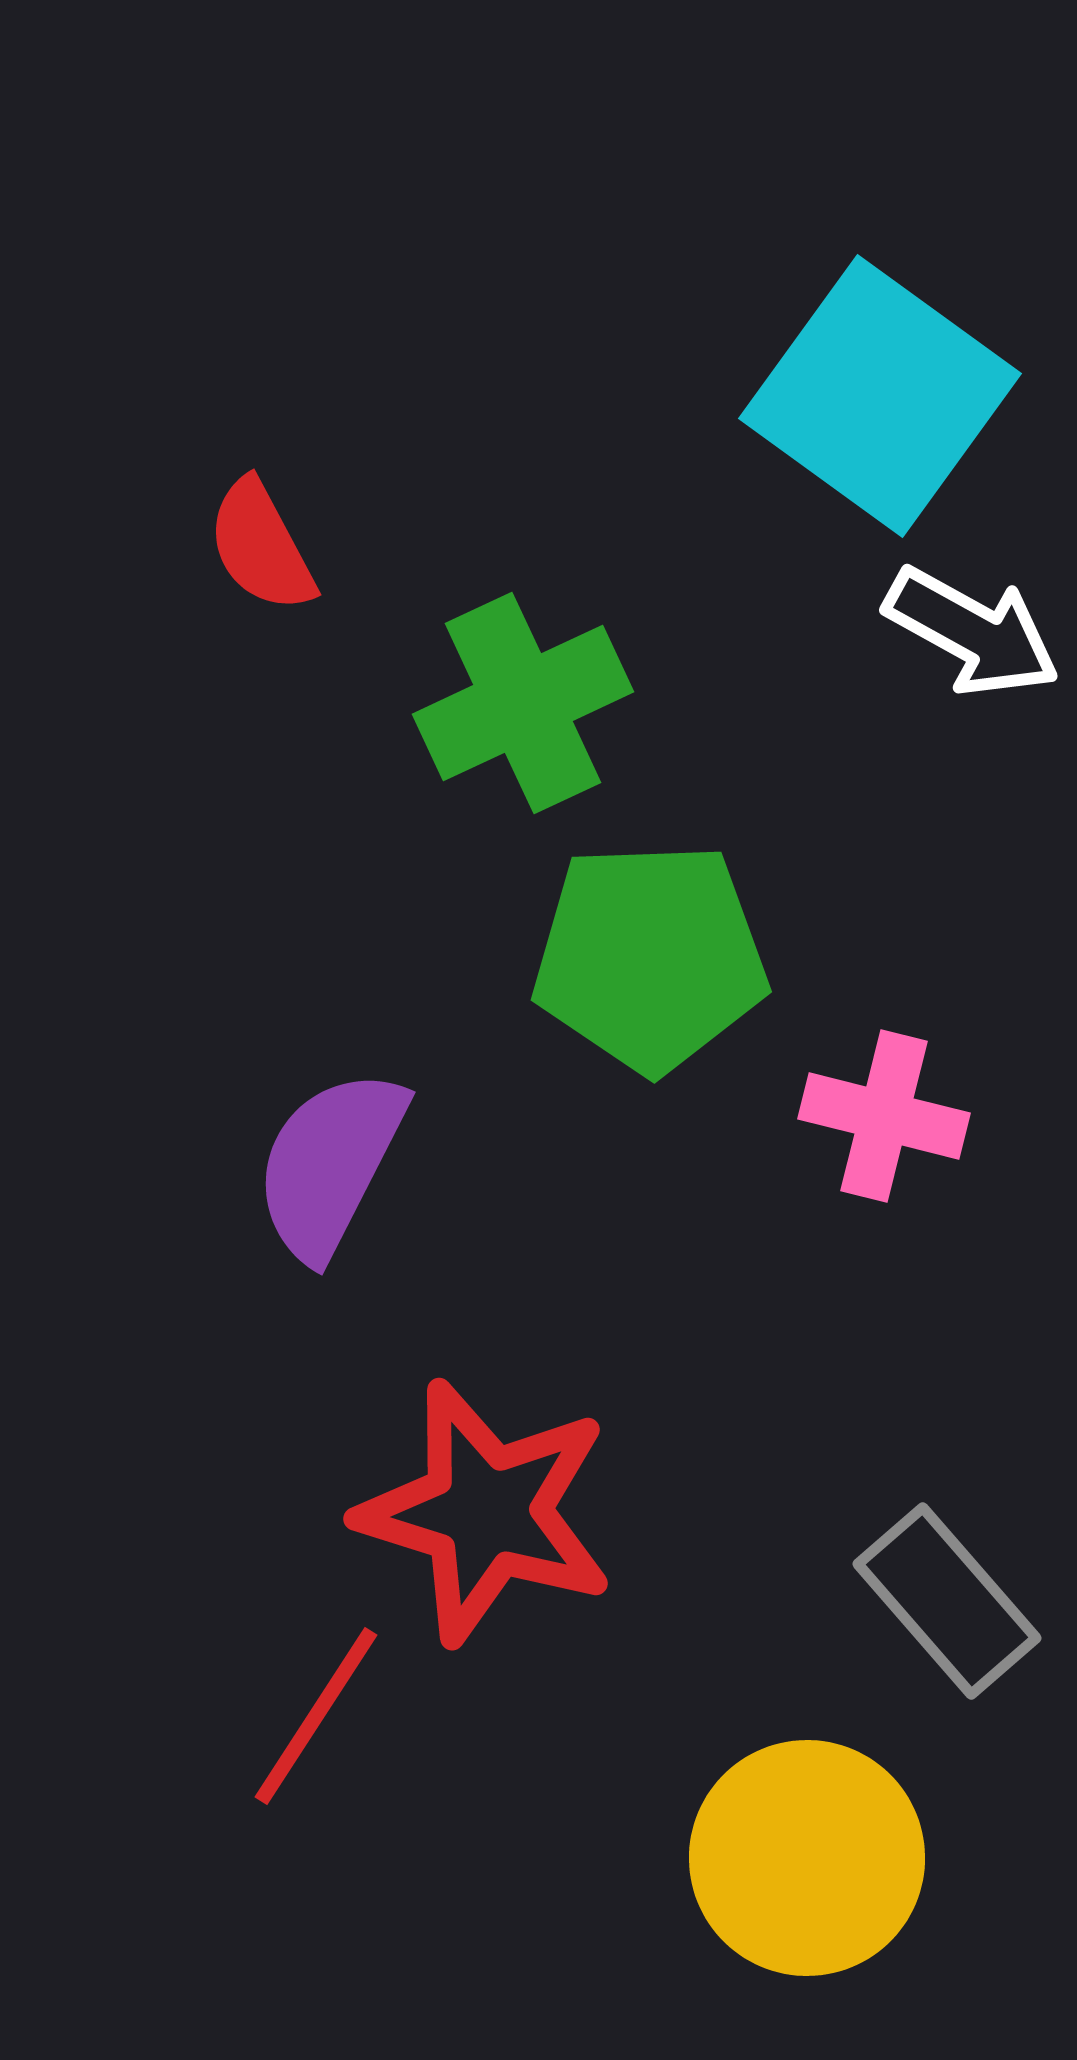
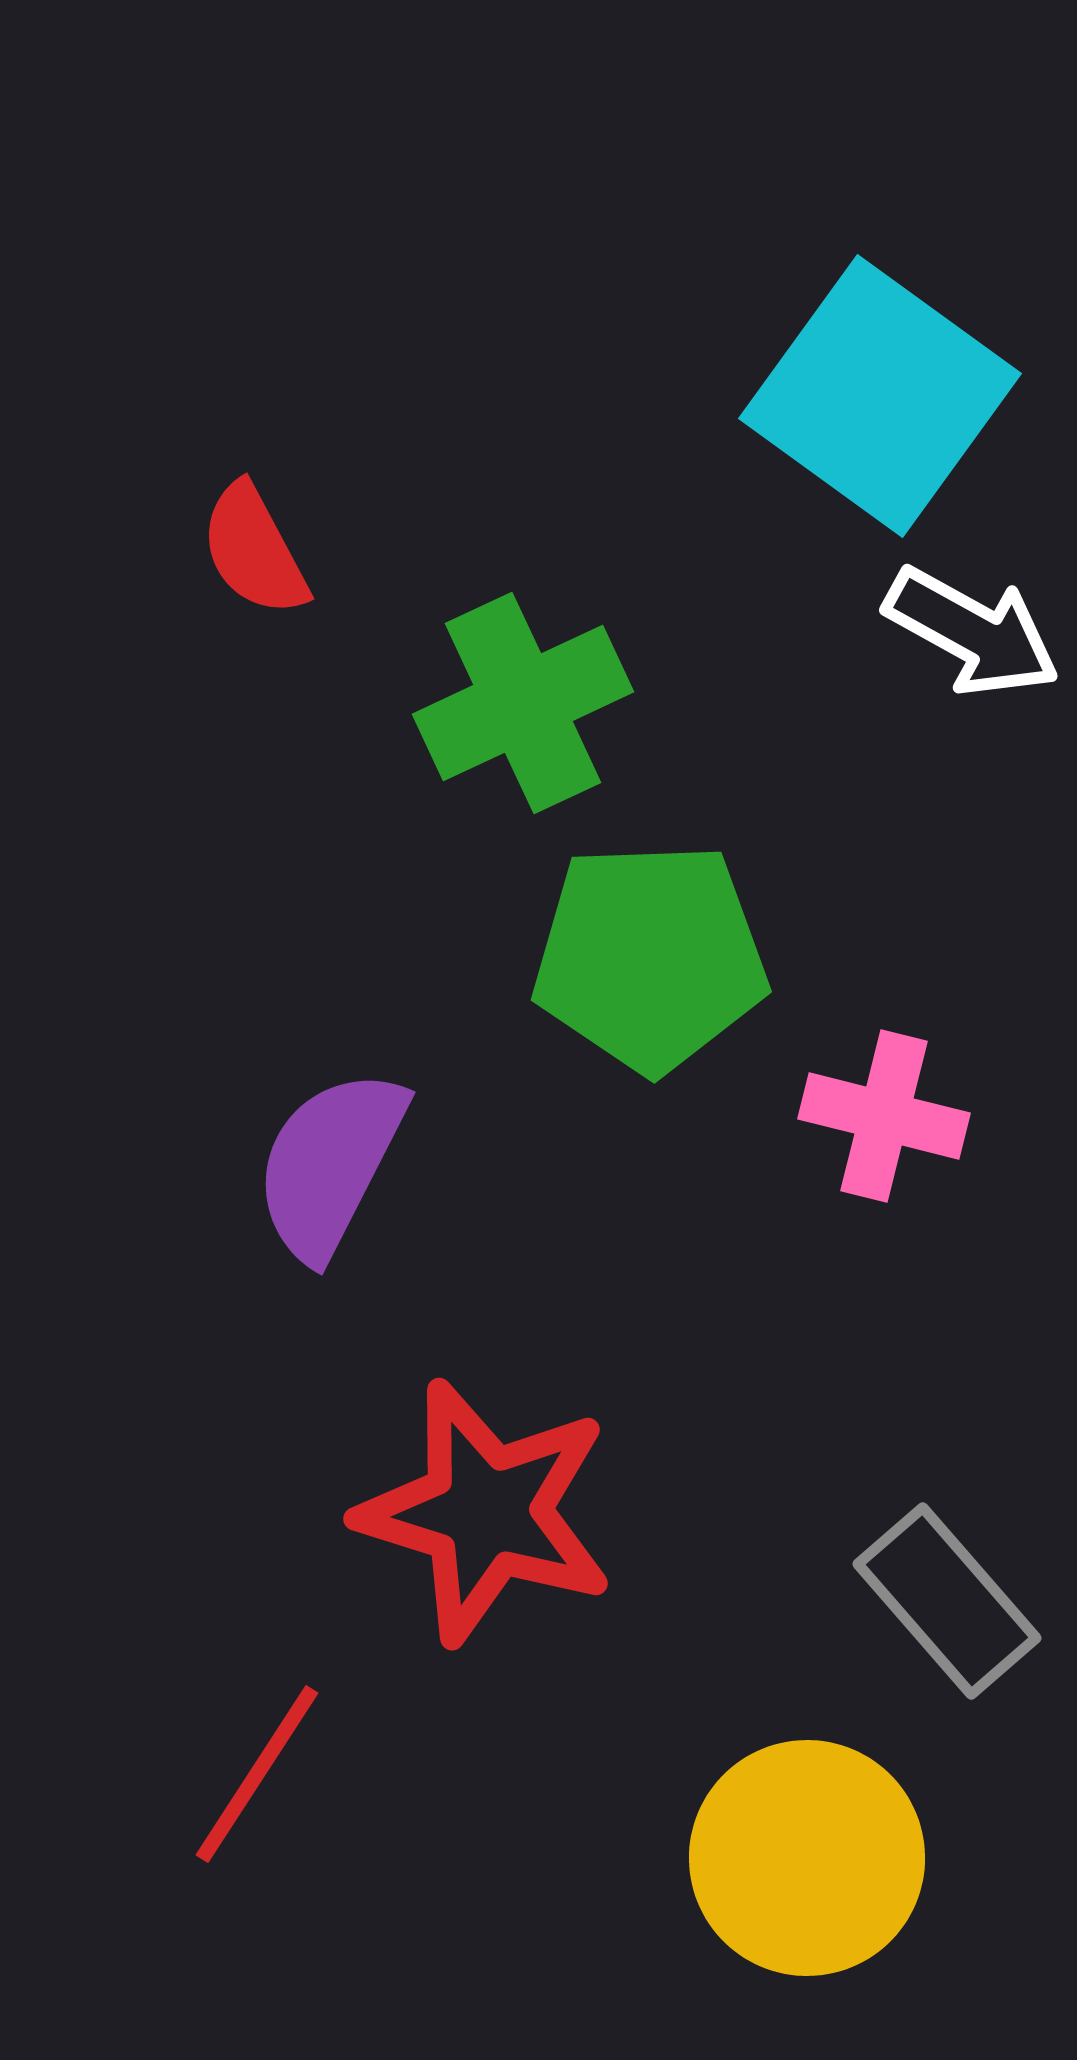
red semicircle: moved 7 px left, 4 px down
red line: moved 59 px left, 58 px down
